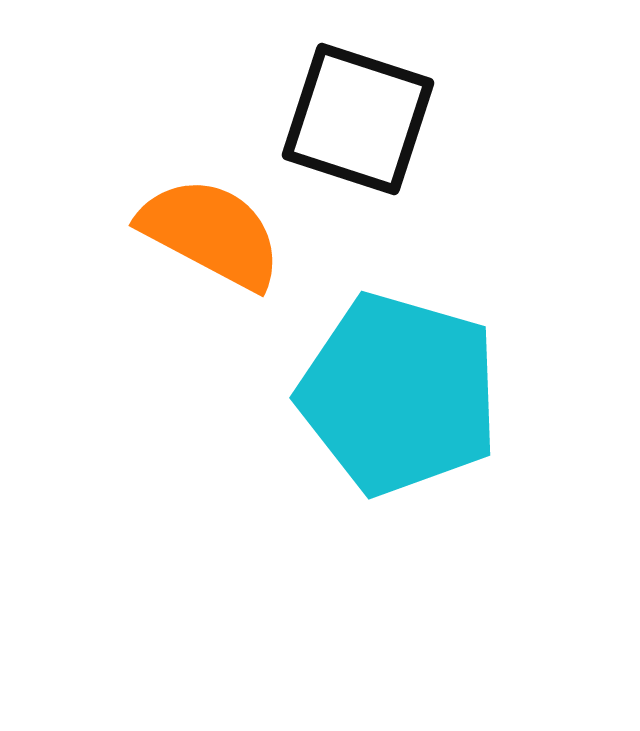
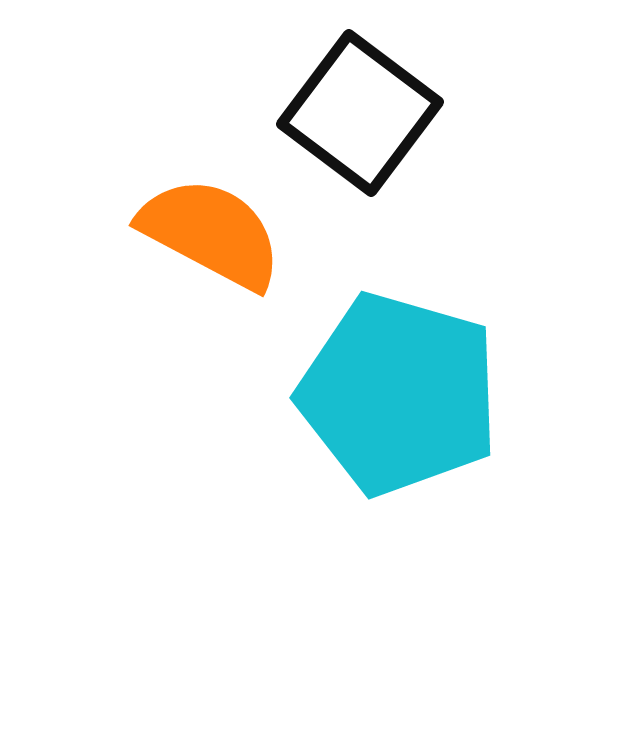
black square: moved 2 px right, 6 px up; rotated 19 degrees clockwise
